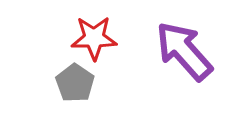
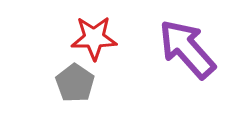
purple arrow: moved 3 px right, 2 px up
